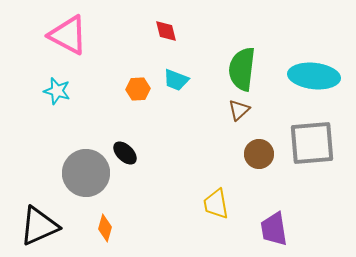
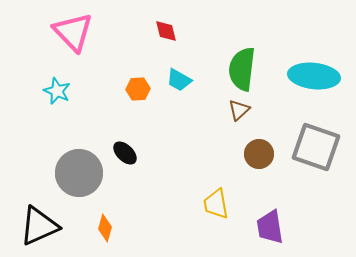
pink triangle: moved 5 px right, 3 px up; rotated 18 degrees clockwise
cyan trapezoid: moved 3 px right; rotated 8 degrees clockwise
cyan star: rotated 8 degrees clockwise
gray square: moved 4 px right, 4 px down; rotated 24 degrees clockwise
gray circle: moved 7 px left
purple trapezoid: moved 4 px left, 2 px up
